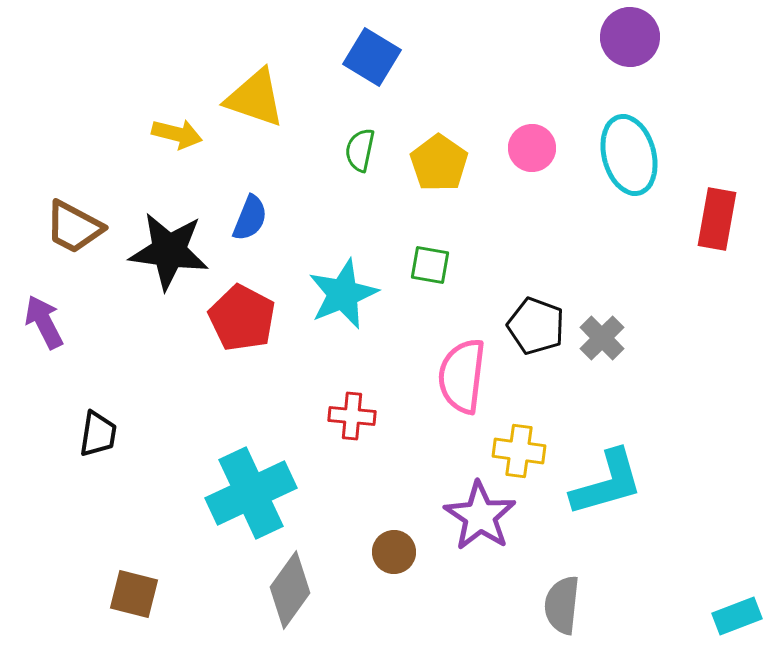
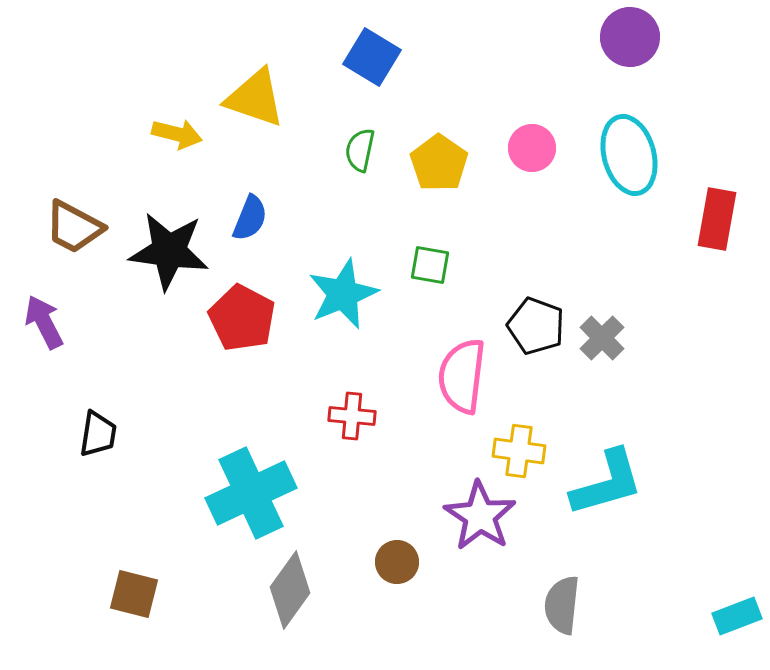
brown circle: moved 3 px right, 10 px down
